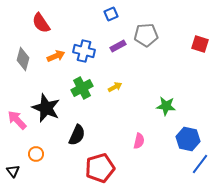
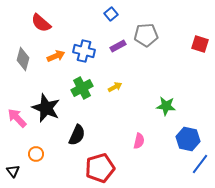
blue square: rotated 16 degrees counterclockwise
red semicircle: rotated 15 degrees counterclockwise
pink arrow: moved 2 px up
